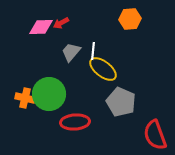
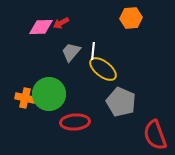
orange hexagon: moved 1 px right, 1 px up
